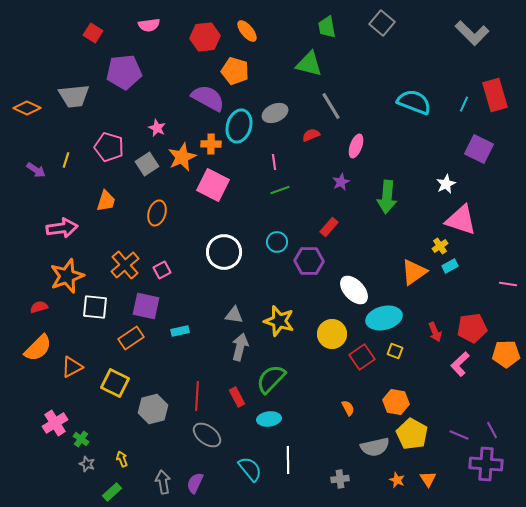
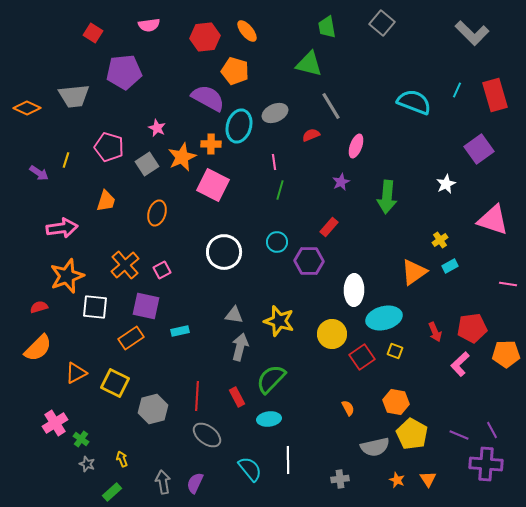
cyan line at (464, 104): moved 7 px left, 14 px up
purple square at (479, 149): rotated 28 degrees clockwise
purple arrow at (36, 170): moved 3 px right, 3 px down
green line at (280, 190): rotated 54 degrees counterclockwise
pink triangle at (461, 220): moved 32 px right
yellow cross at (440, 246): moved 6 px up
white ellipse at (354, 290): rotated 44 degrees clockwise
orange triangle at (72, 367): moved 4 px right, 6 px down
